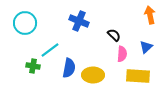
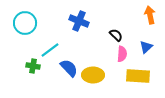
black semicircle: moved 2 px right
blue semicircle: rotated 54 degrees counterclockwise
